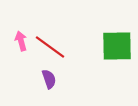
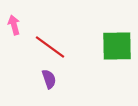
pink arrow: moved 7 px left, 16 px up
